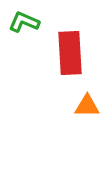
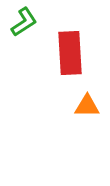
green L-shape: rotated 124 degrees clockwise
